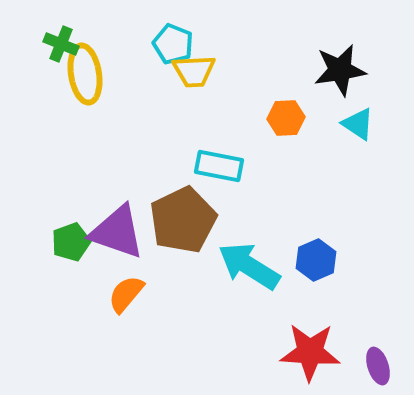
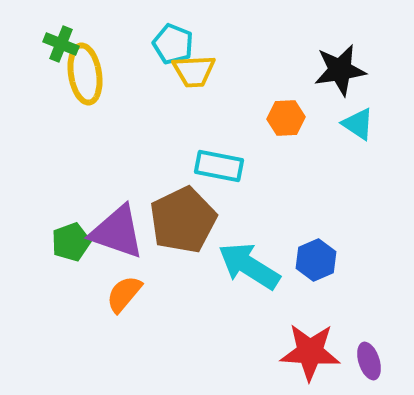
orange semicircle: moved 2 px left
purple ellipse: moved 9 px left, 5 px up
